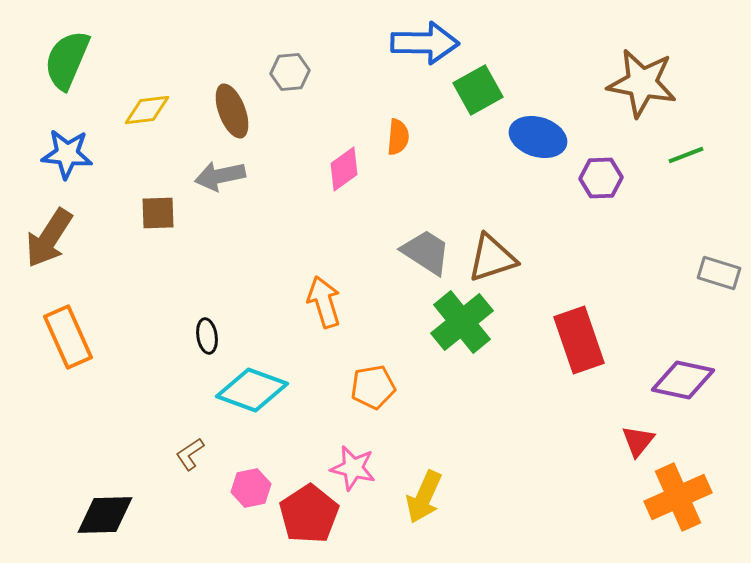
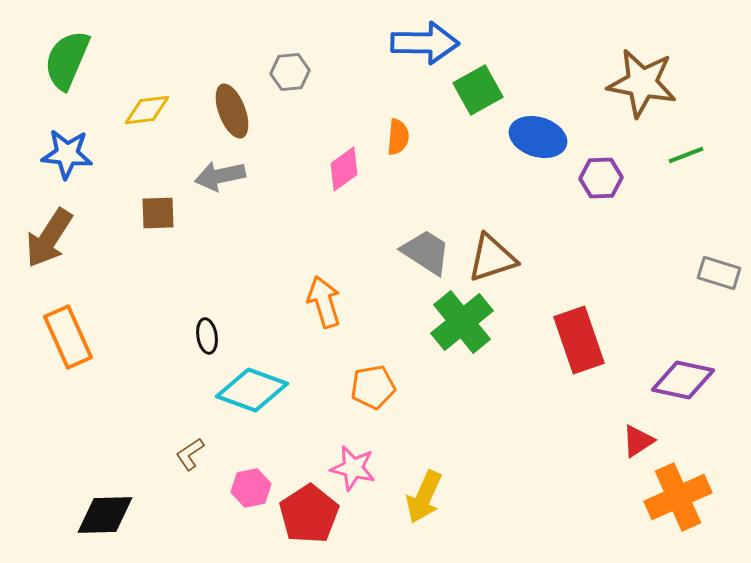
red triangle: rotated 18 degrees clockwise
